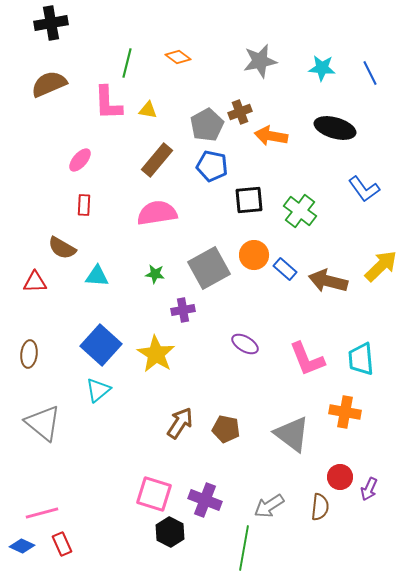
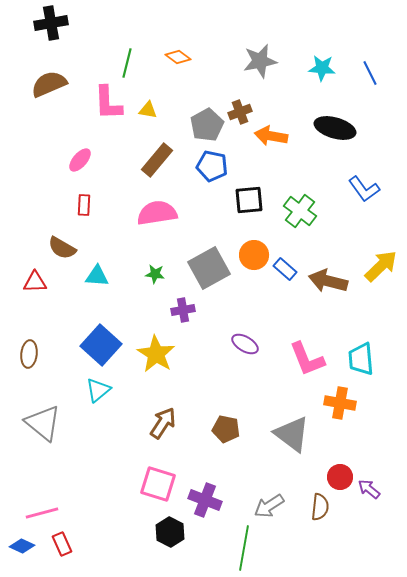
orange cross at (345, 412): moved 5 px left, 9 px up
brown arrow at (180, 423): moved 17 px left
purple arrow at (369, 489): rotated 105 degrees clockwise
pink square at (154, 494): moved 4 px right, 10 px up
